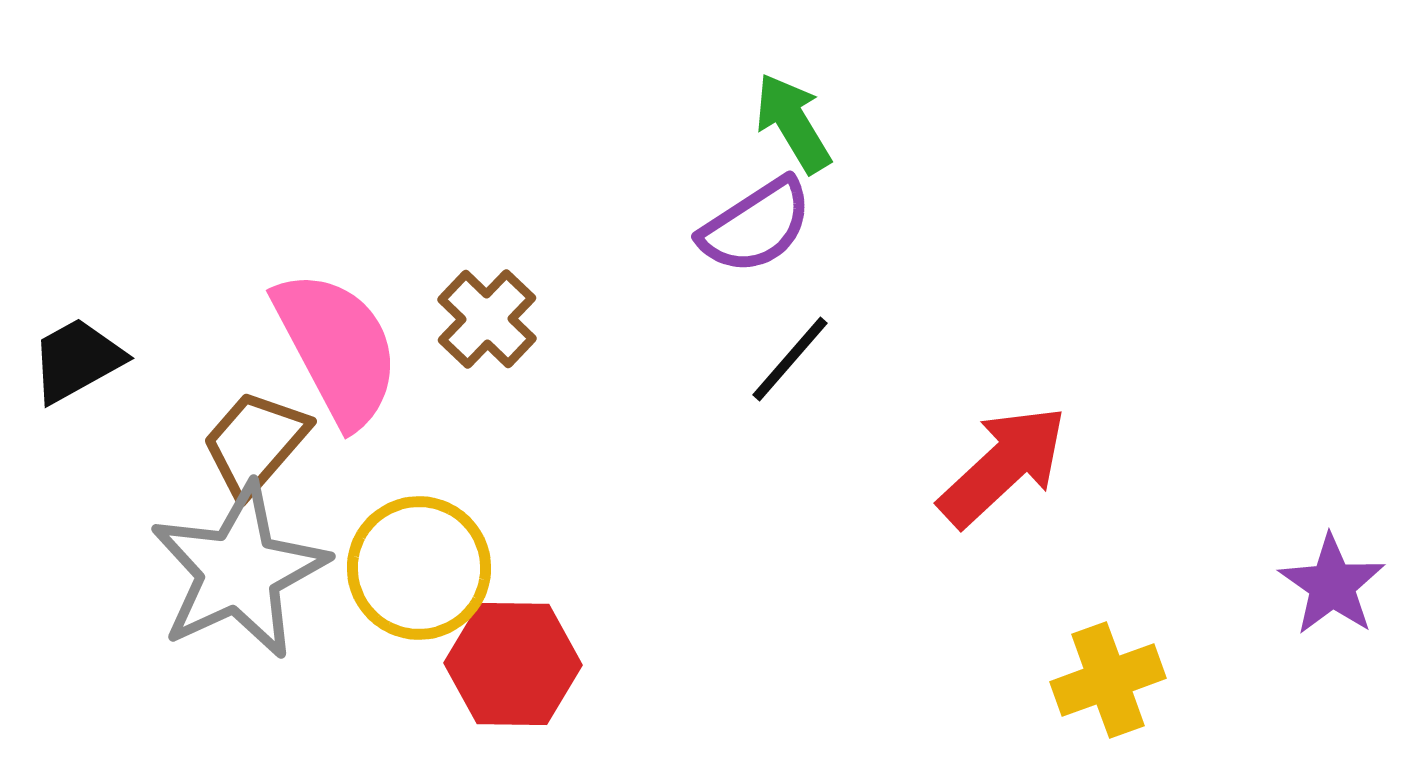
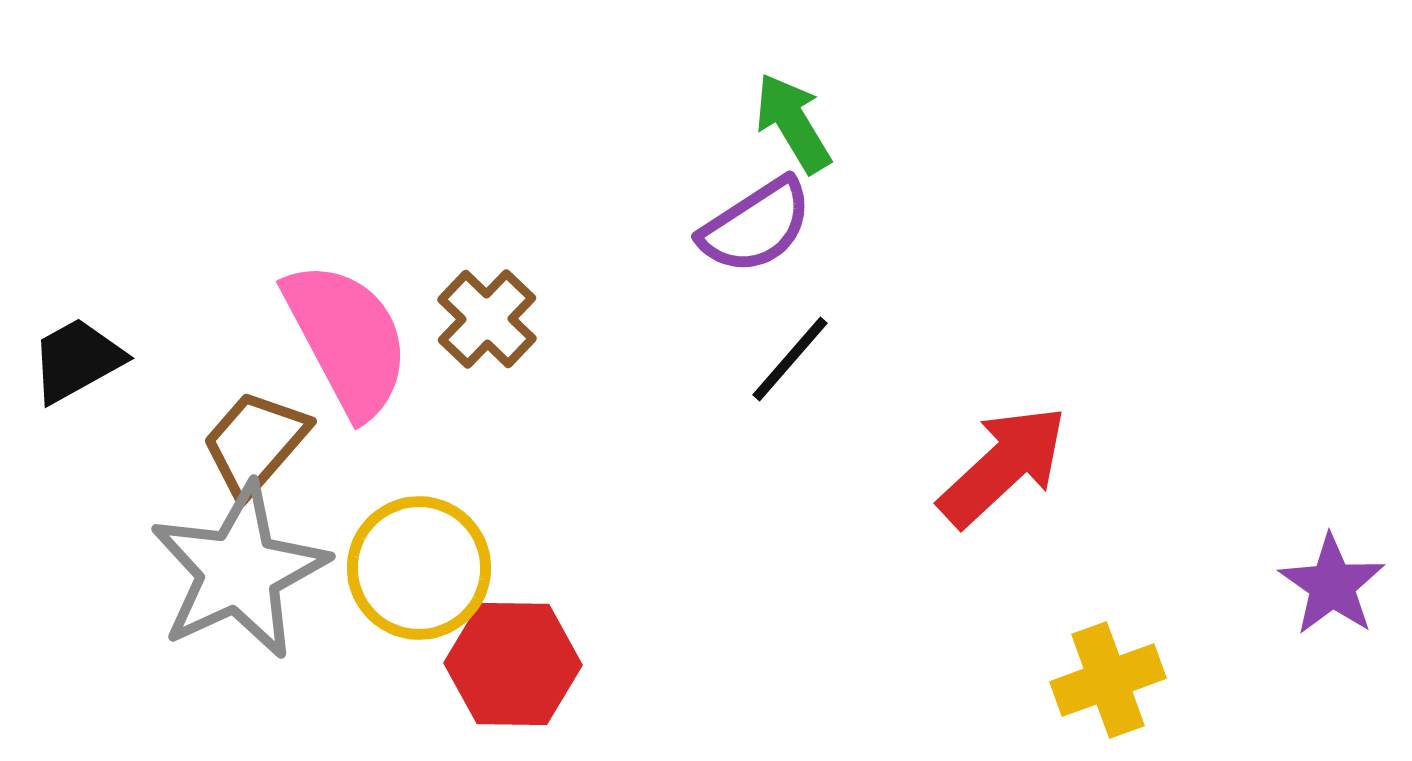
pink semicircle: moved 10 px right, 9 px up
